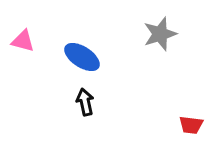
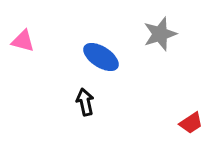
blue ellipse: moved 19 px right
red trapezoid: moved 2 px up; rotated 40 degrees counterclockwise
